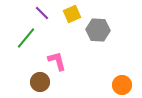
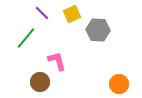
orange circle: moved 3 px left, 1 px up
